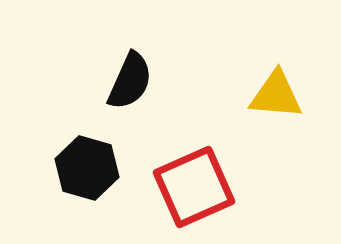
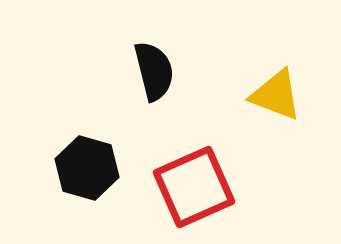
black semicircle: moved 24 px right, 10 px up; rotated 38 degrees counterclockwise
yellow triangle: rotated 16 degrees clockwise
